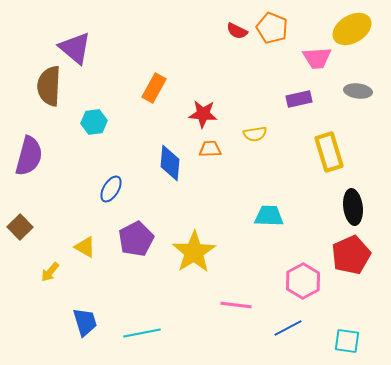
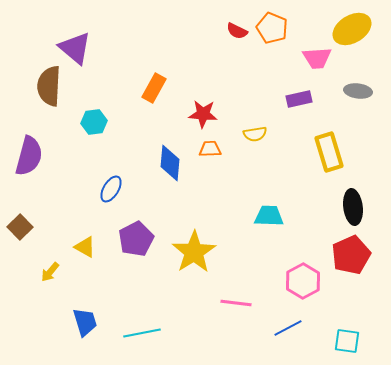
pink line: moved 2 px up
